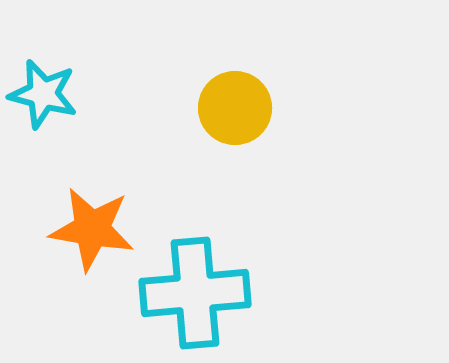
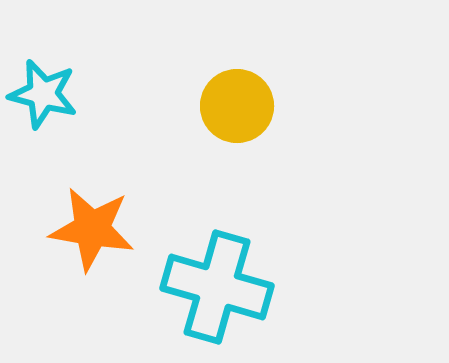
yellow circle: moved 2 px right, 2 px up
cyan cross: moved 22 px right, 6 px up; rotated 21 degrees clockwise
